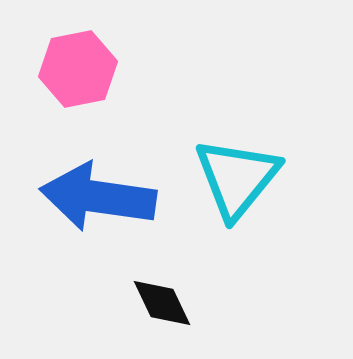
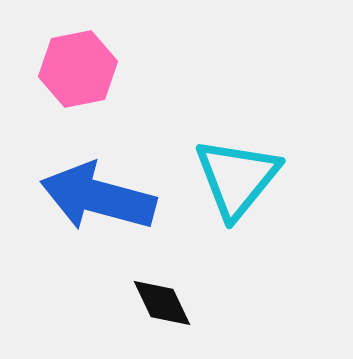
blue arrow: rotated 7 degrees clockwise
